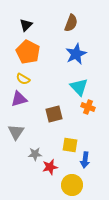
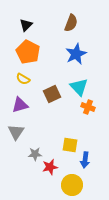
purple triangle: moved 1 px right, 6 px down
brown square: moved 2 px left, 20 px up; rotated 12 degrees counterclockwise
